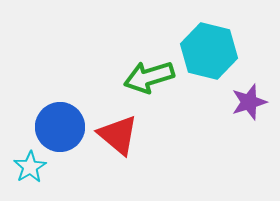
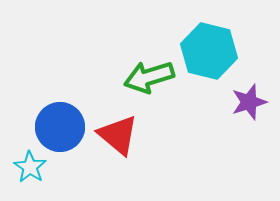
cyan star: rotated 8 degrees counterclockwise
